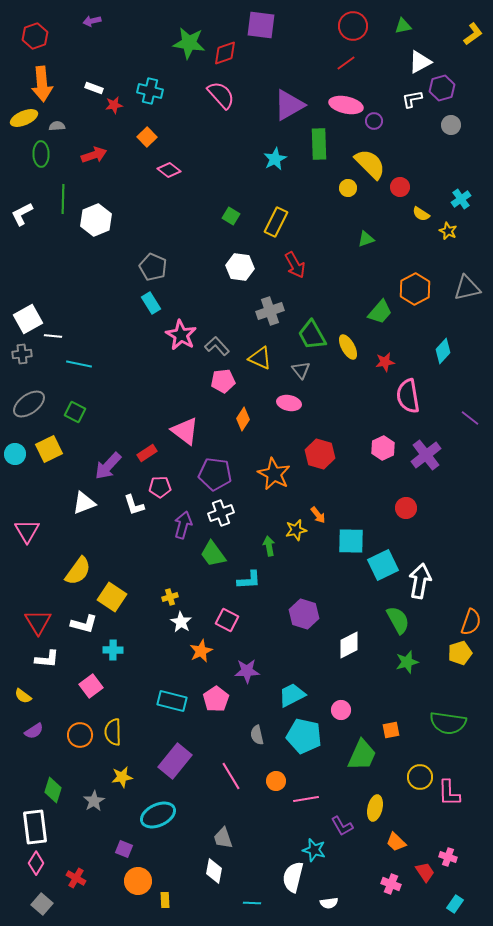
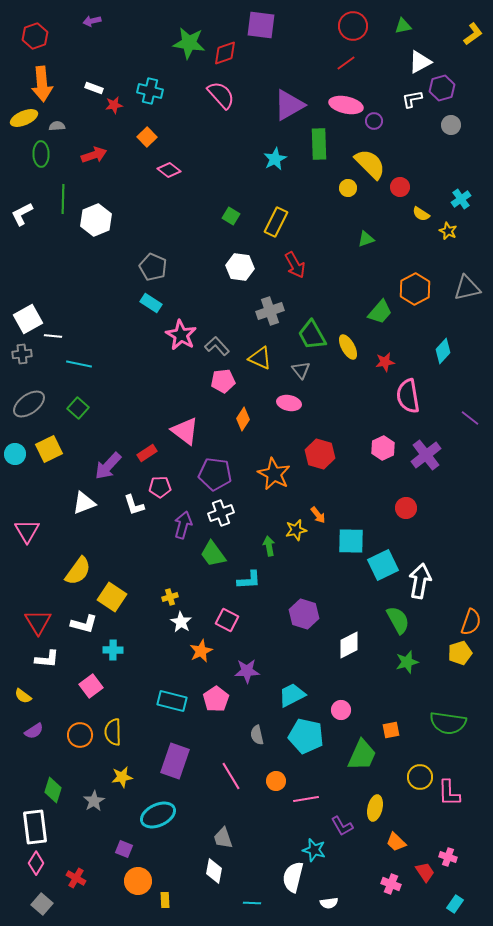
cyan rectangle at (151, 303): rotated 25 degrees counterclockwise
green square at (75, 412): moved 3 px right, 4 px up; rotated 15 degrees clockwise
cyan pentagon at (304, 736): moved 2 px right
purple rectangle at (175, 761): rotated 20 degrees counterclockwise
